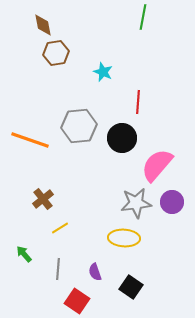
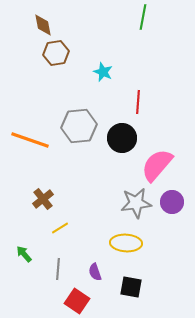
yellow ellipse: moved 2 px right, 5 px down
black square: rotated 25 degrees counterclockwise
